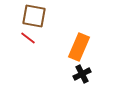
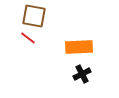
orange rectangle: rotated 64 degrees clockwise
